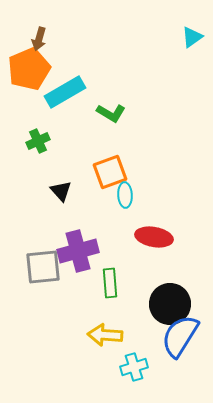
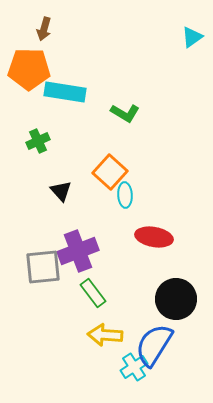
brown arrow: moved 5 px right, 10 px up
orange pentagon: rotated 24 degrees clockwise
cyan rectangle: rotated 39 degrees clockwise
green L-shape: moved 14 px right
orange square: rotated 28 degrees counterclockwise
purple cross: rotated 6 degrees counterclockwise
green rectangle: moved 17 px left, 10 px down; rotated 32 degrees counterclockwise
black circle: moved 6 px right, 5 px up
blue semicircle: moved 26 px left, 9 px down
cyan cross: rotated 16 degrees counterclockwise
